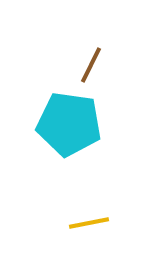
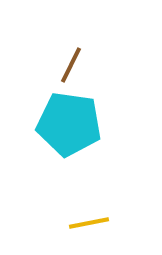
brown line: moved 20 px left
